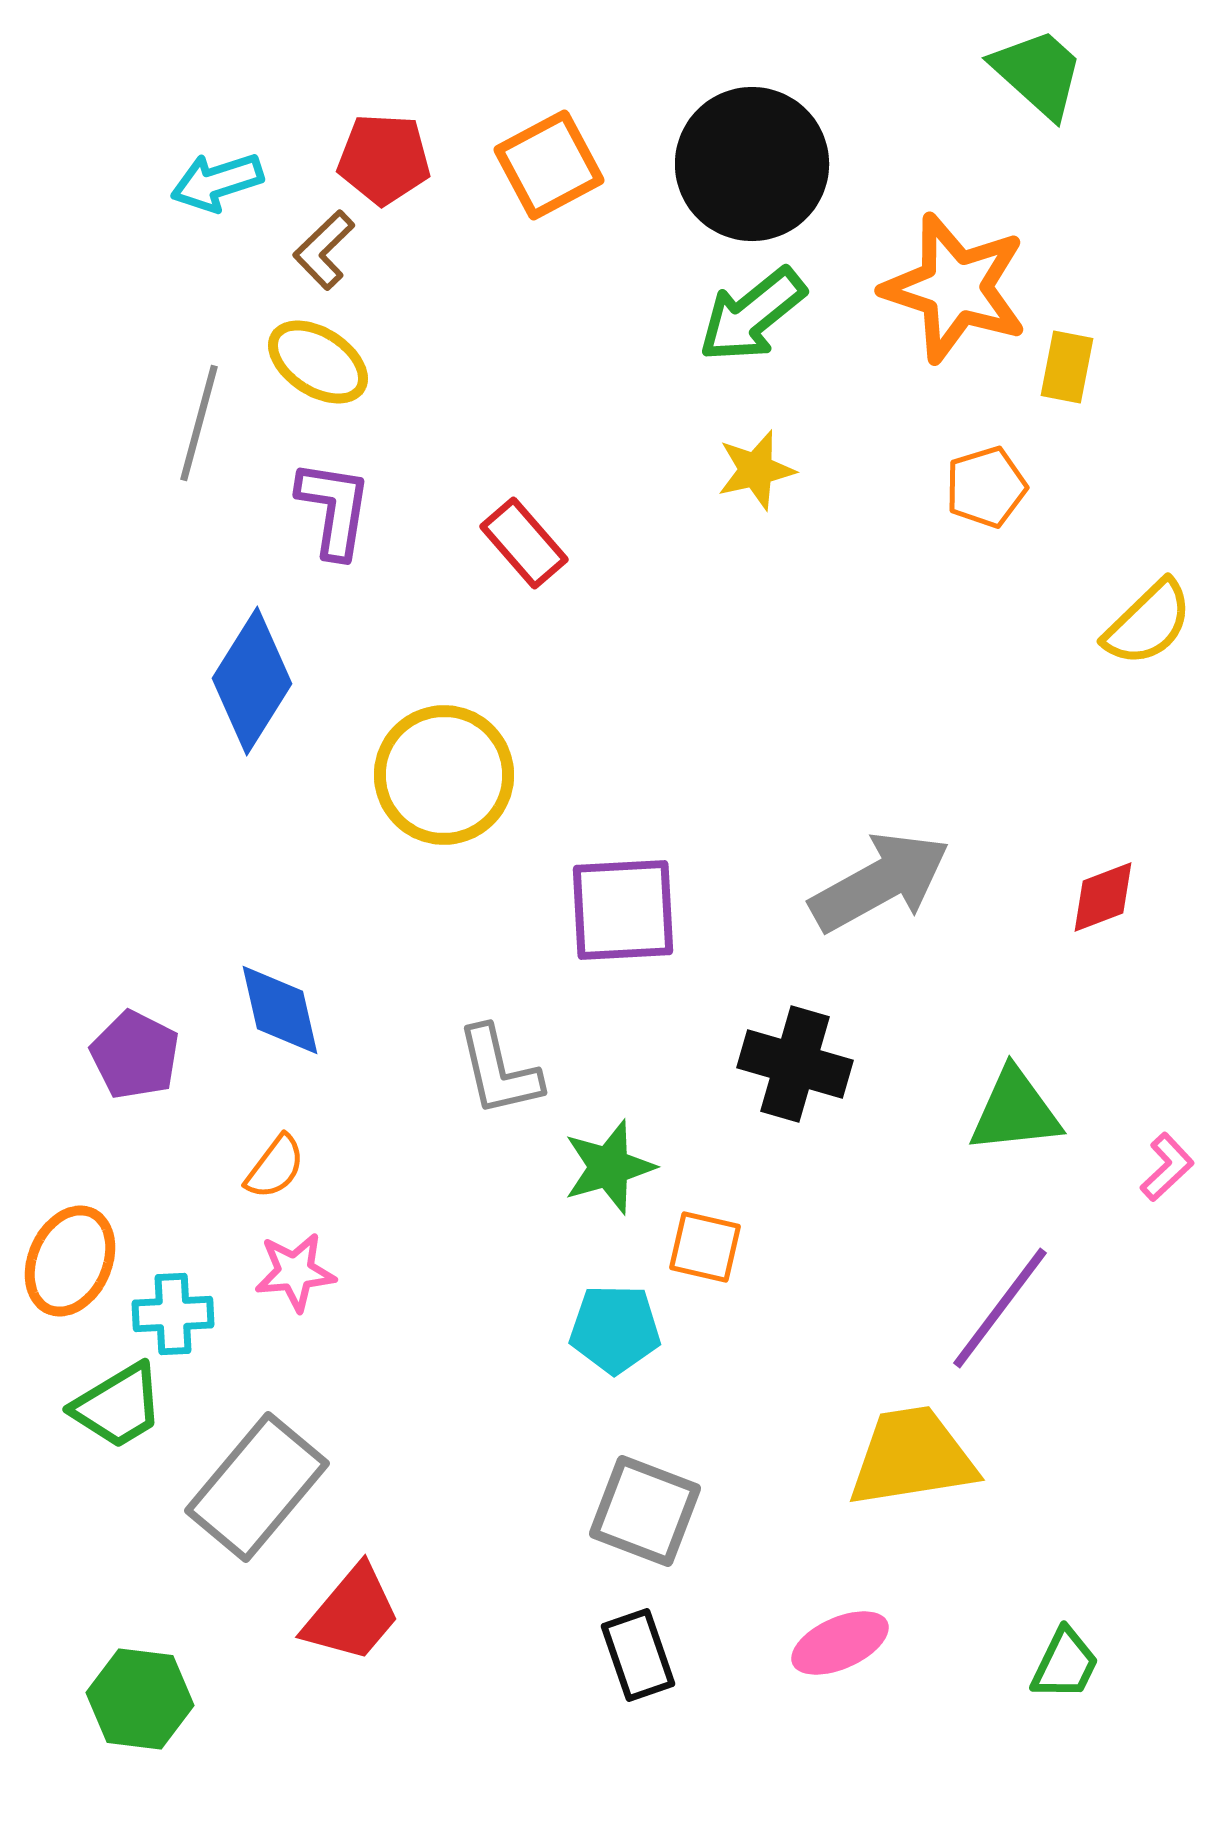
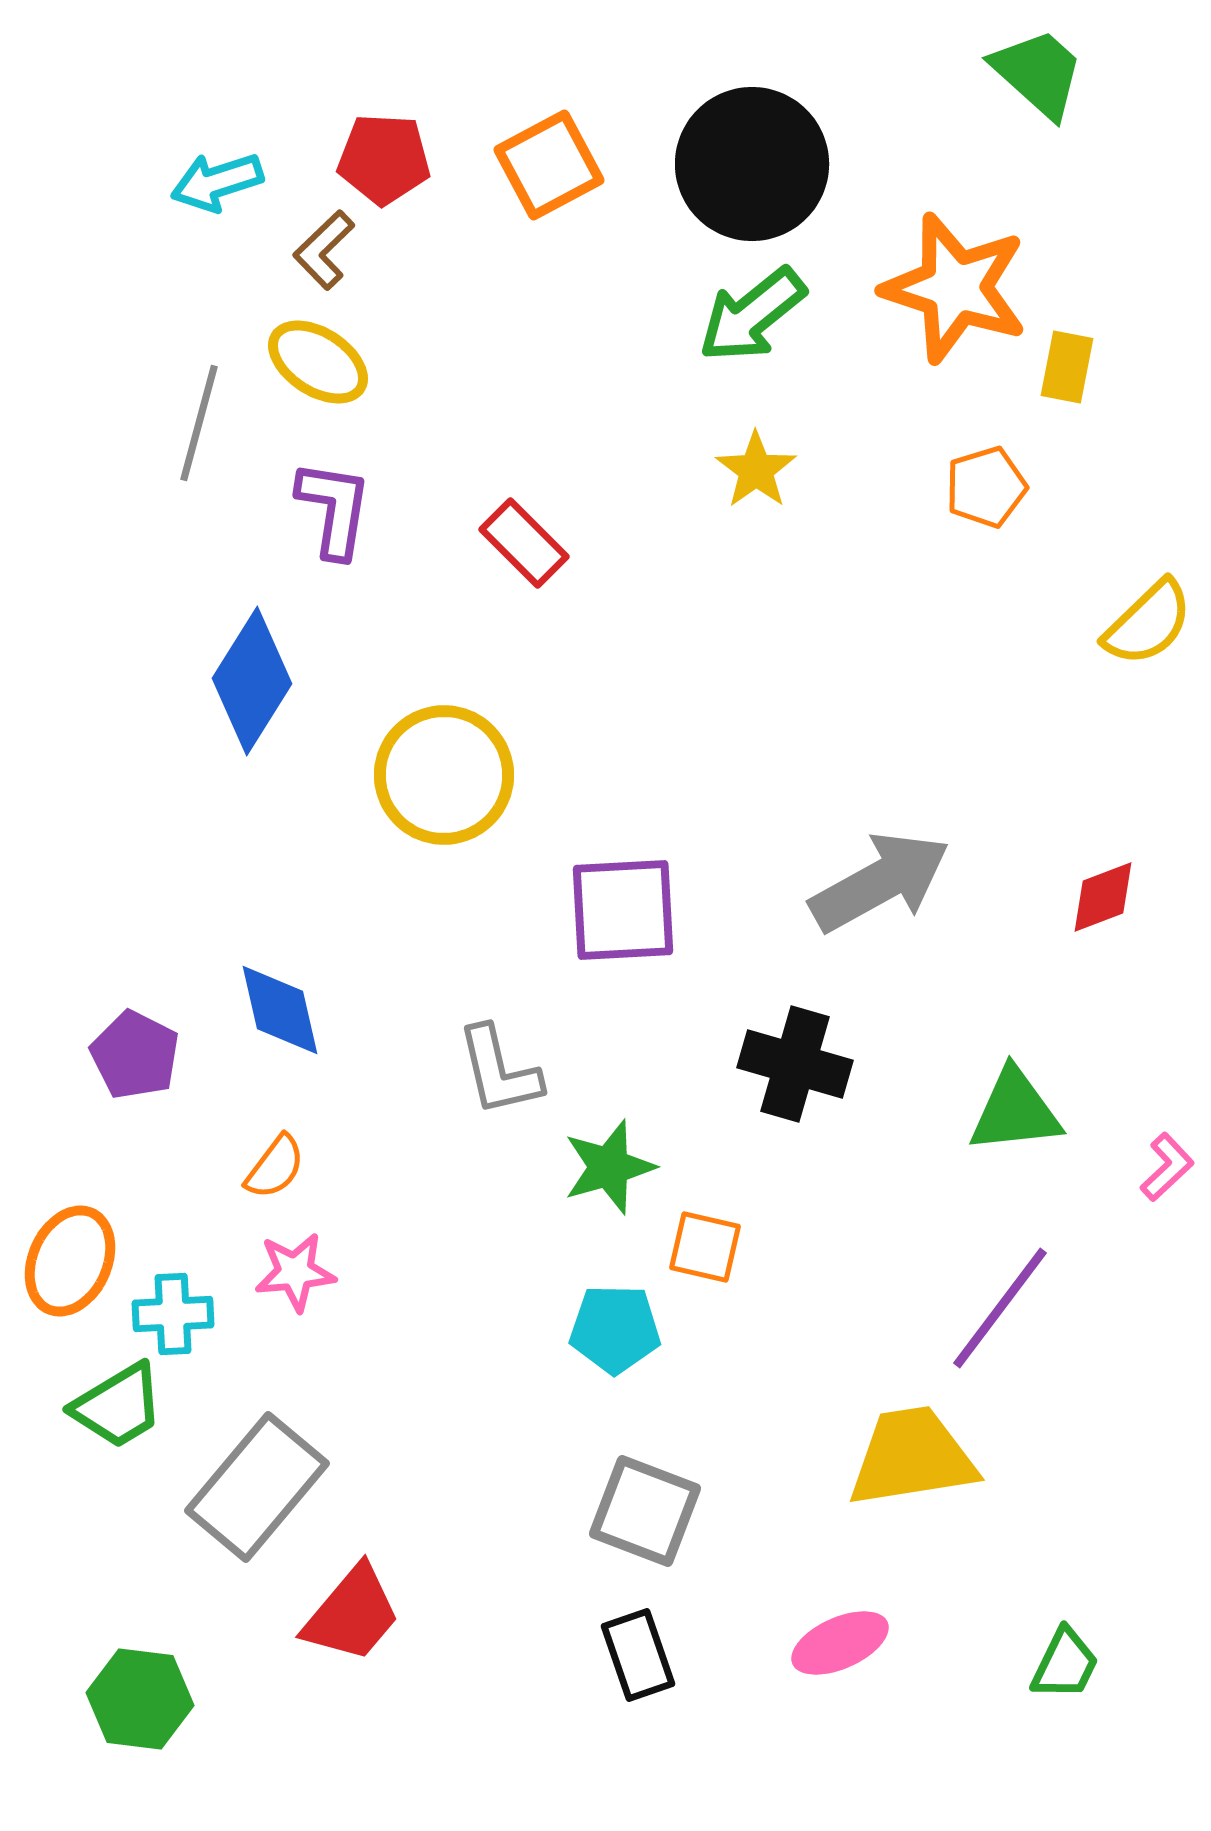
yellow star at (756, 470): rotated 22 degrees counterclockwise
red rectangle at (524, 543): rotated 4 degrees counterclockwise
